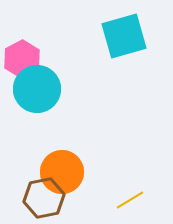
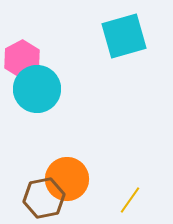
orange circle: moved 5 px right, 7 px down
yellow line: rotated 24 degrees counterclockwise
